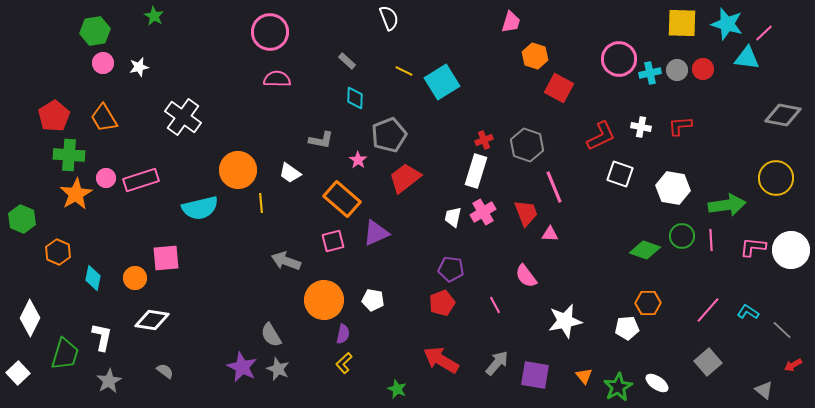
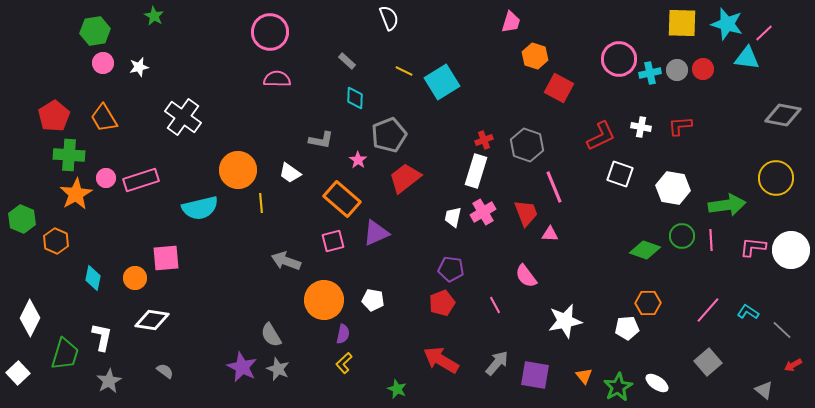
orange hexagon at (58, 252): moved 2 px left, 11 px up
